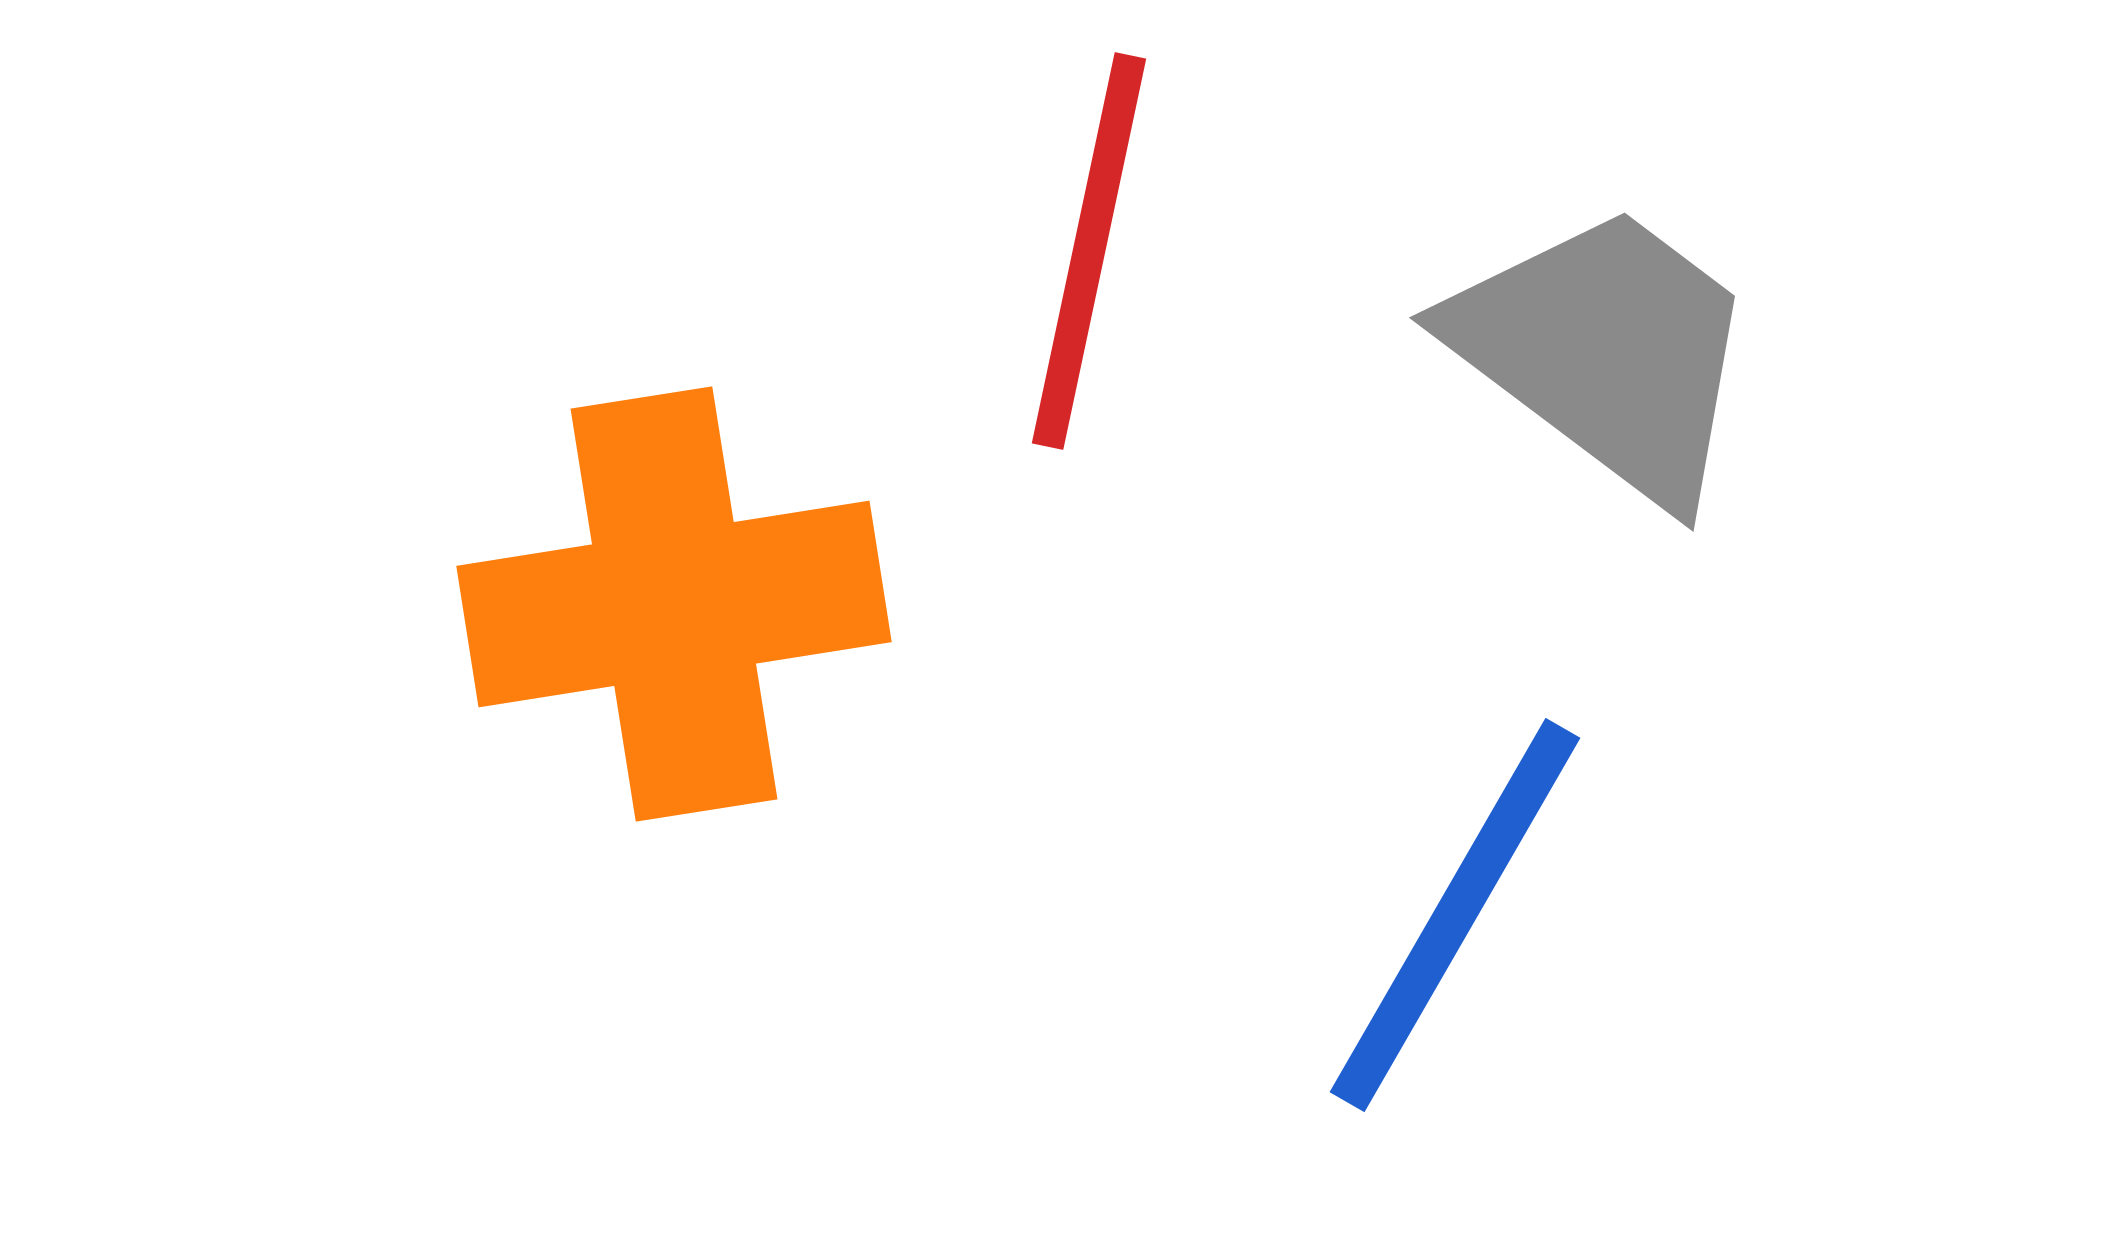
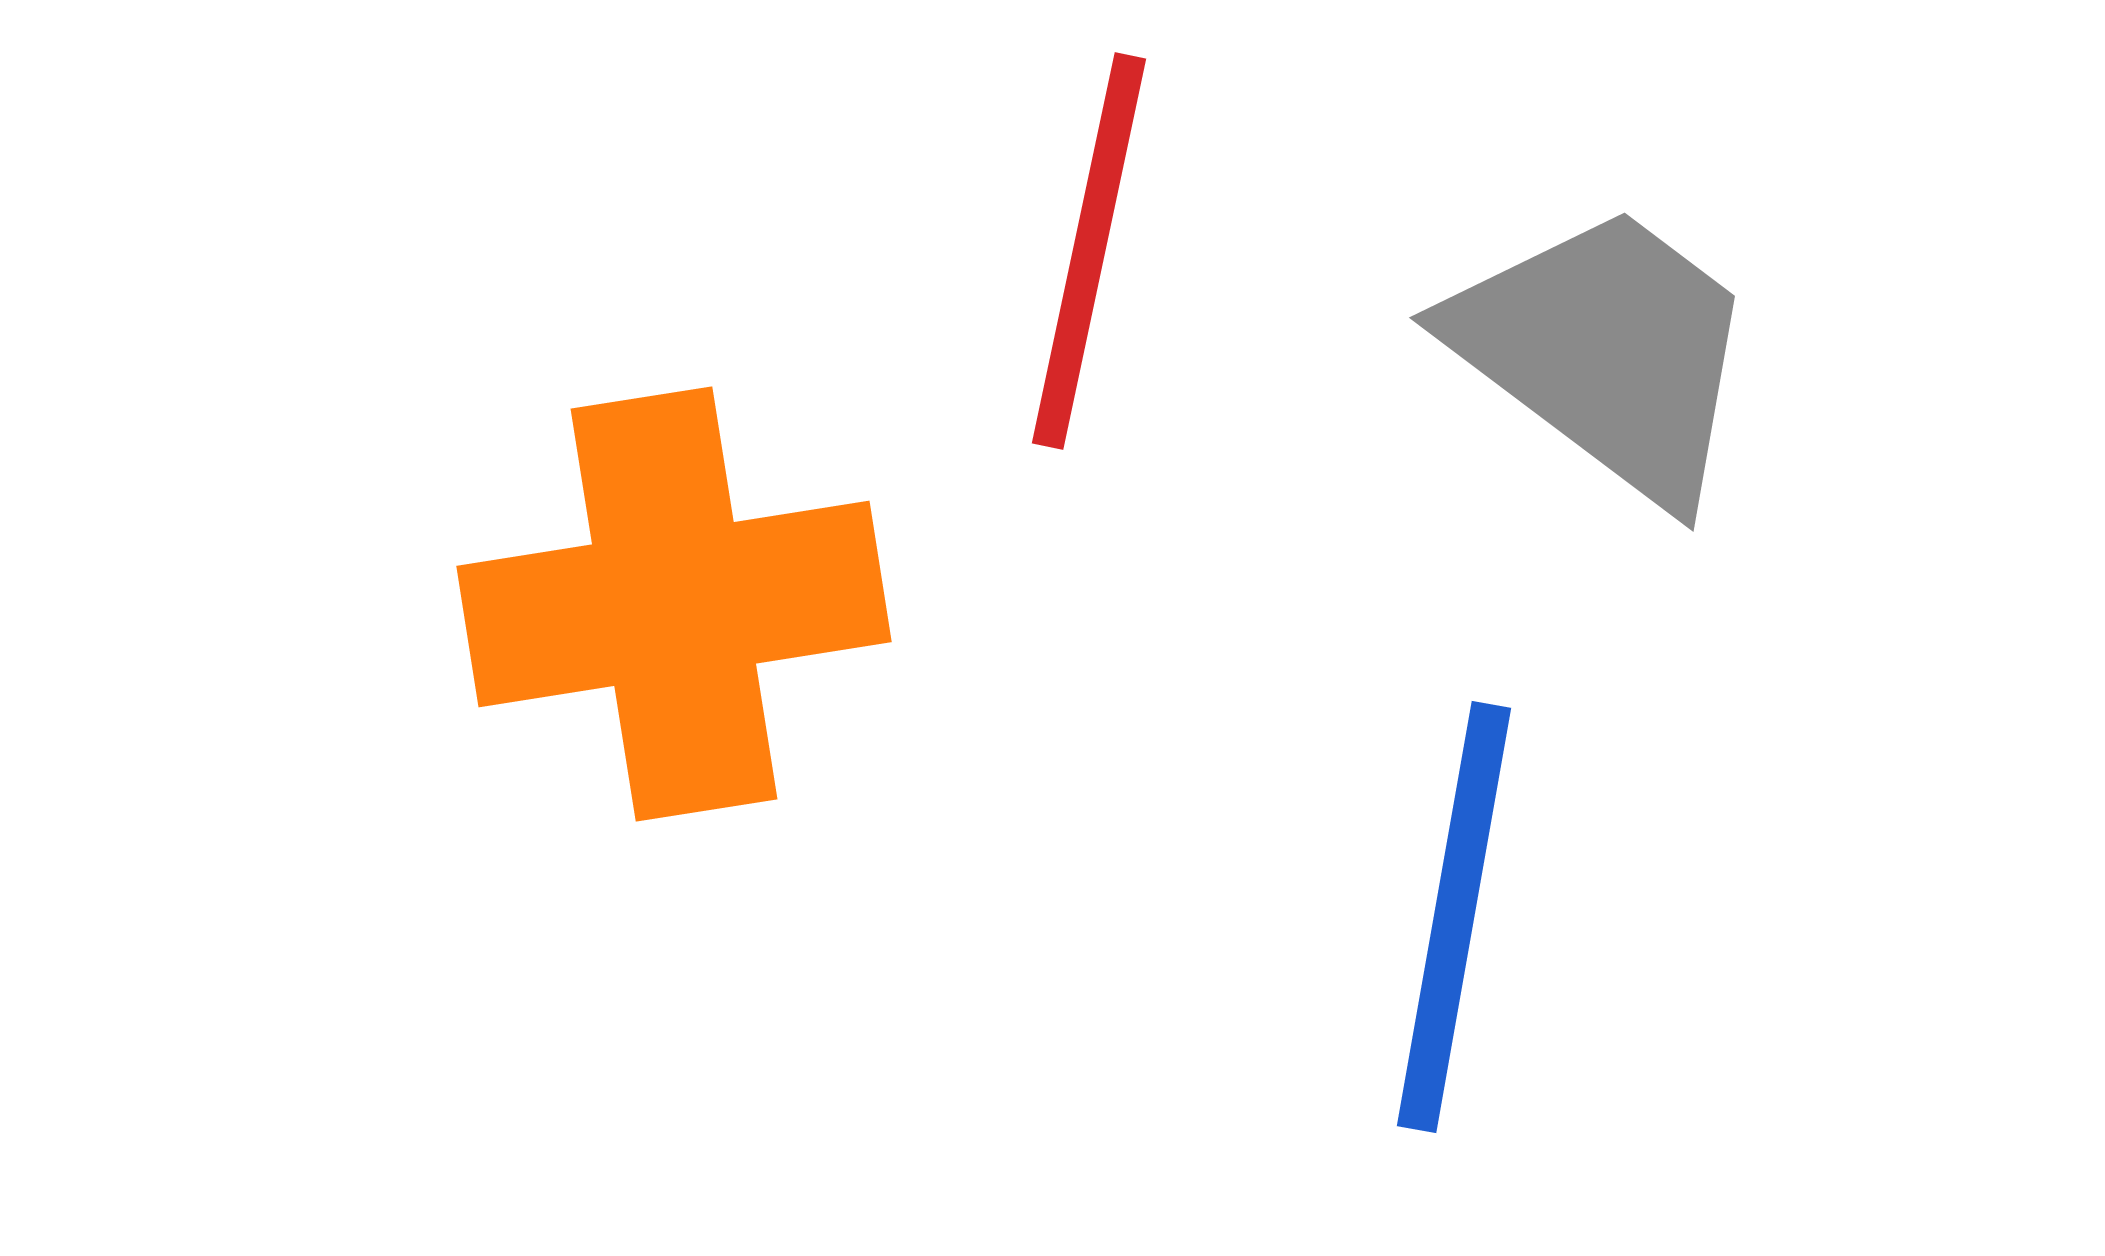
blue line: moved 1 px left, 2 px down; rotated 20 degrees counterclockwise
